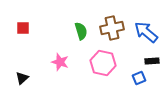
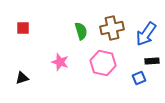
blue arrow: moved 2 px down; rotated 95 degrees counterclockwise
black triangle: rotated 24 degrees clockwise
